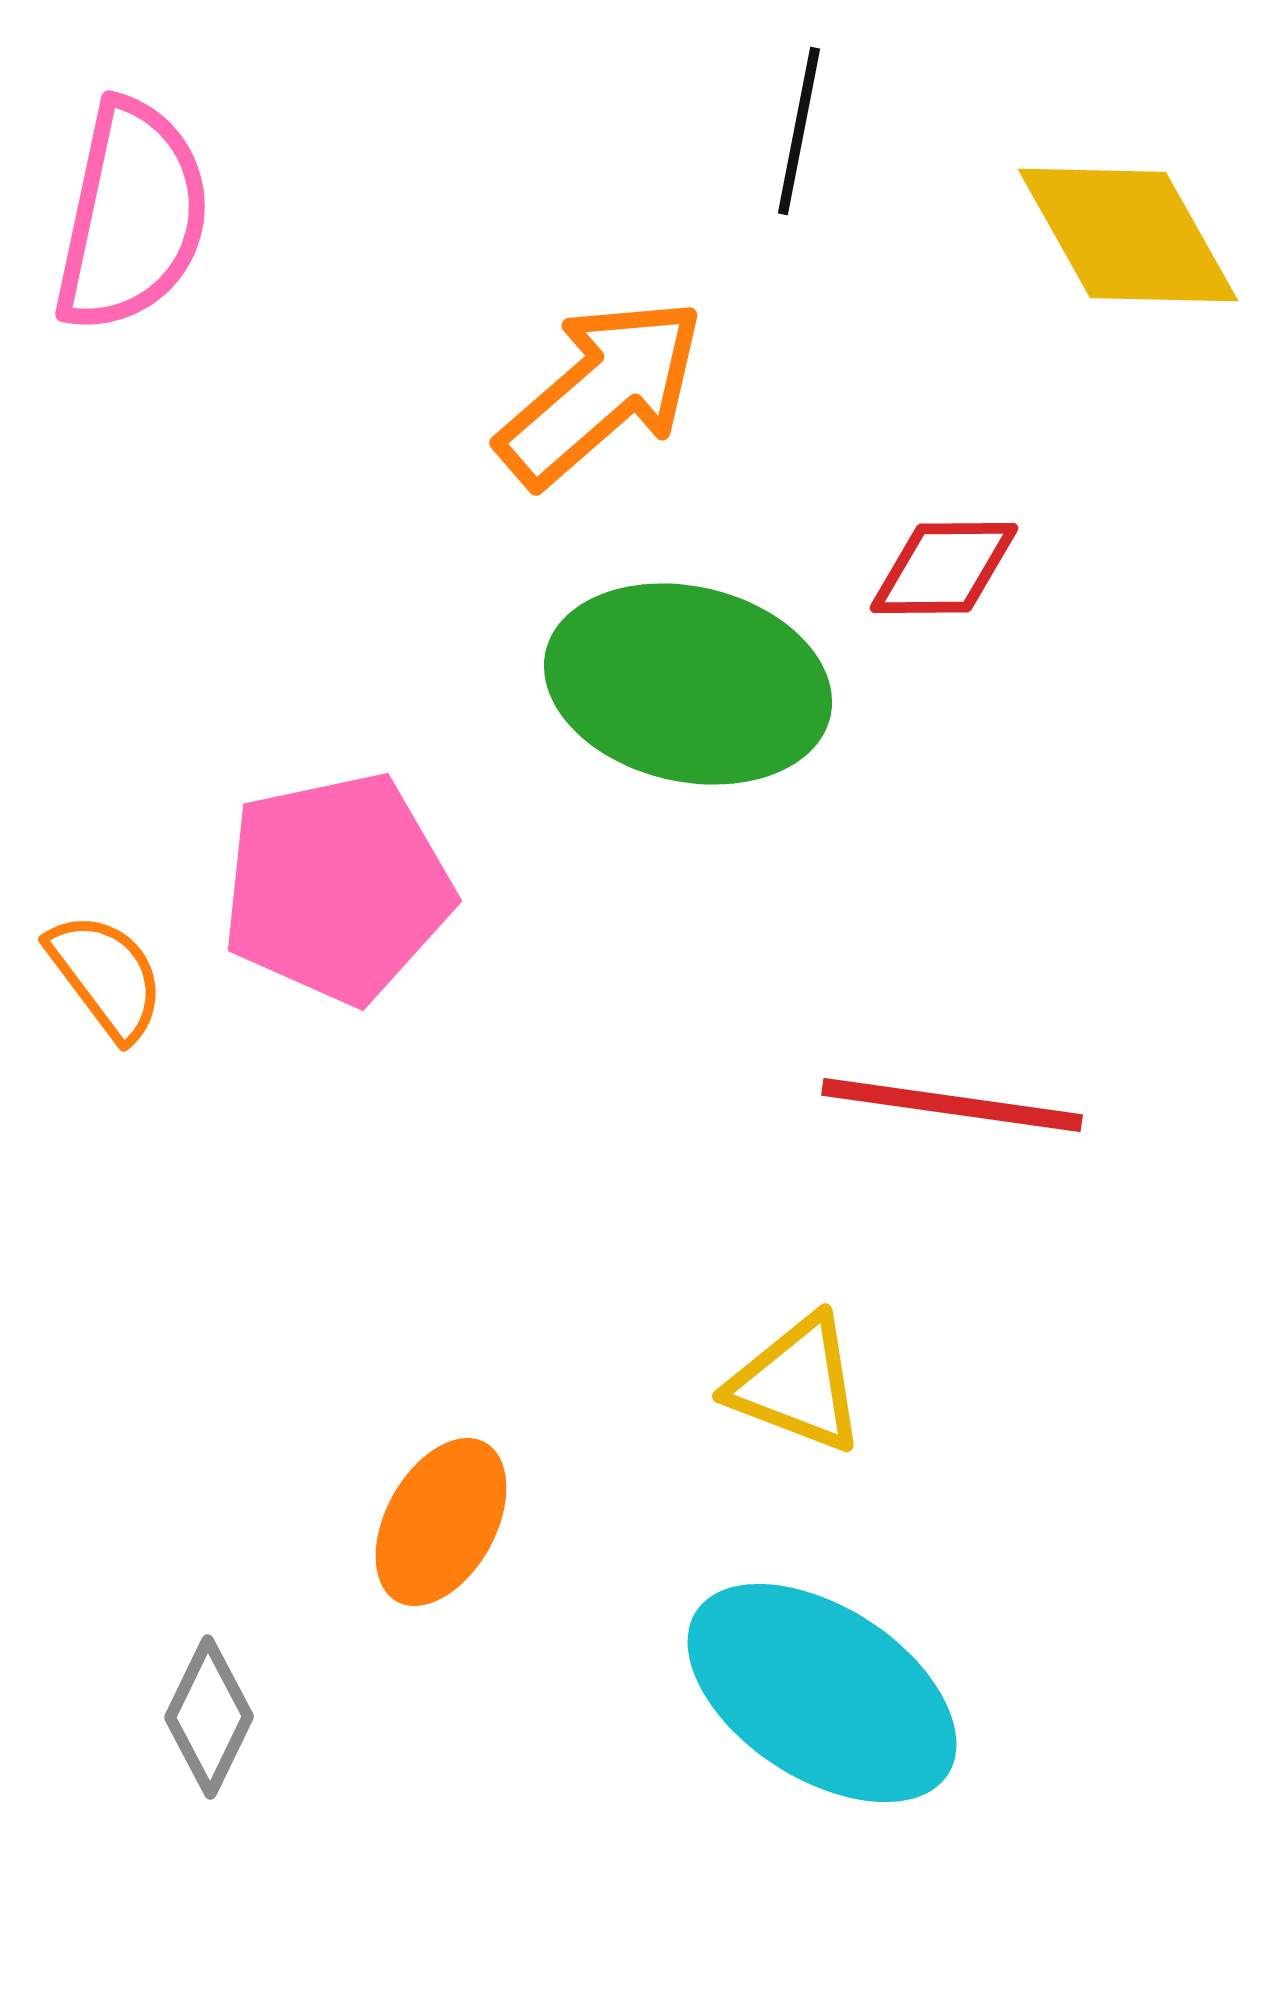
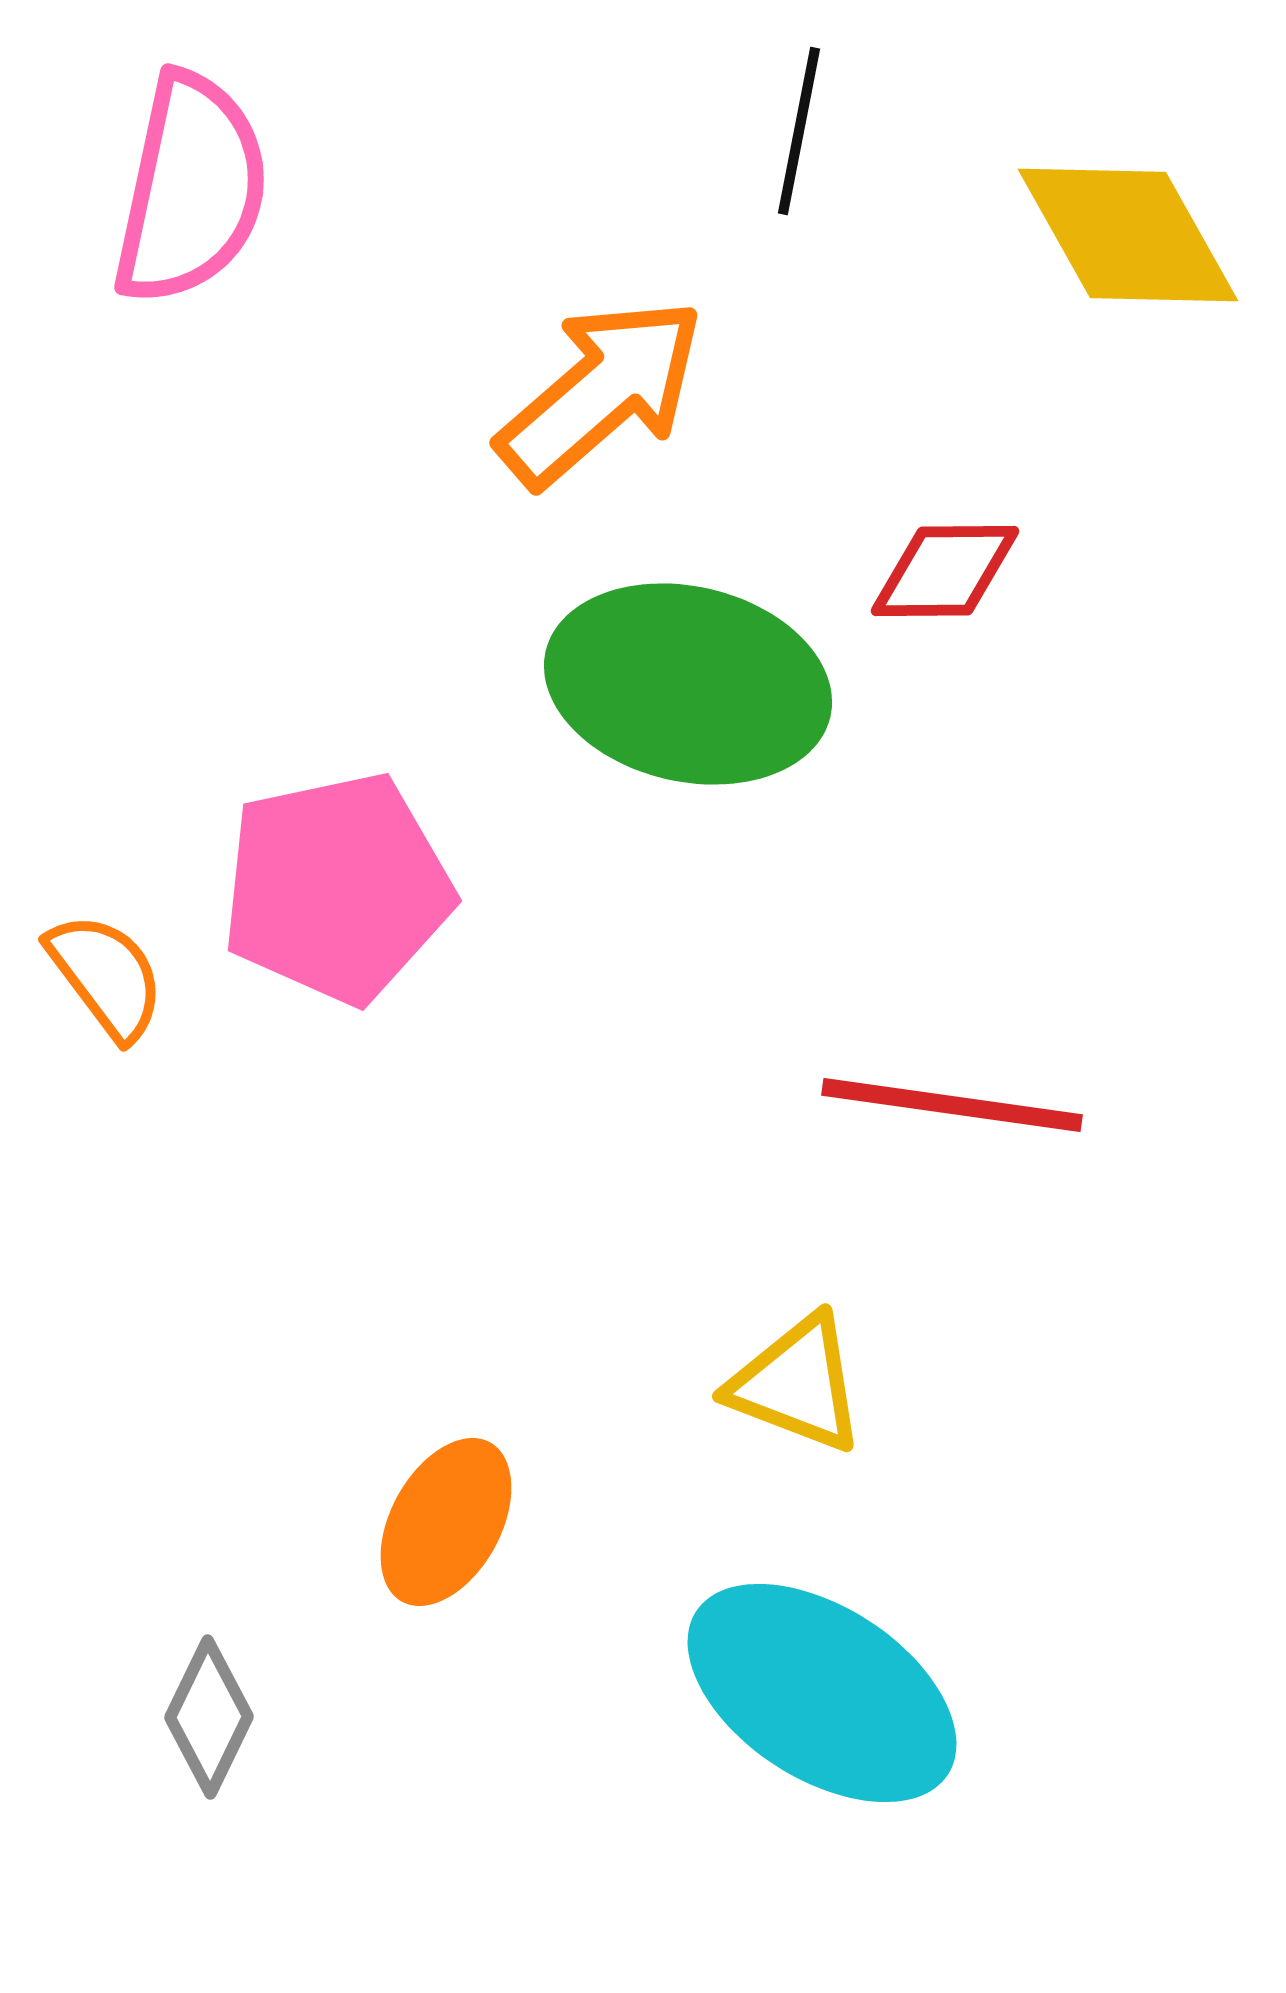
pink semicircle: moved 59 px right, 27 px up
red diamond: moved 1 px right, 3 px down
orange ellipse: moved 5 px right
